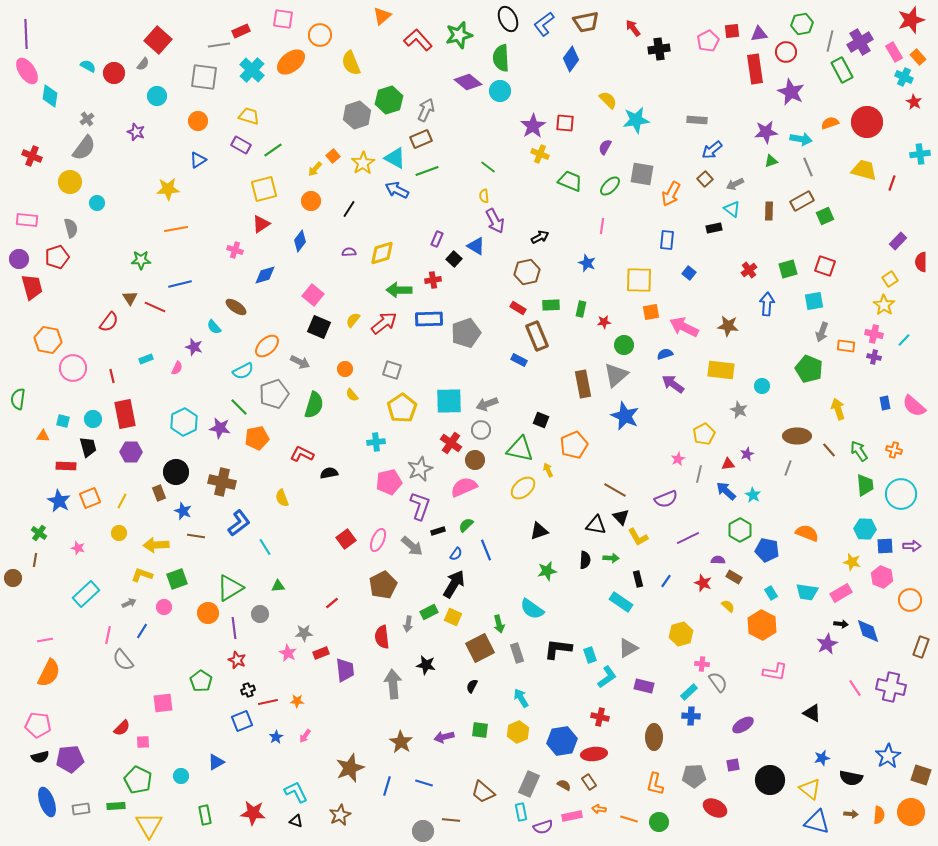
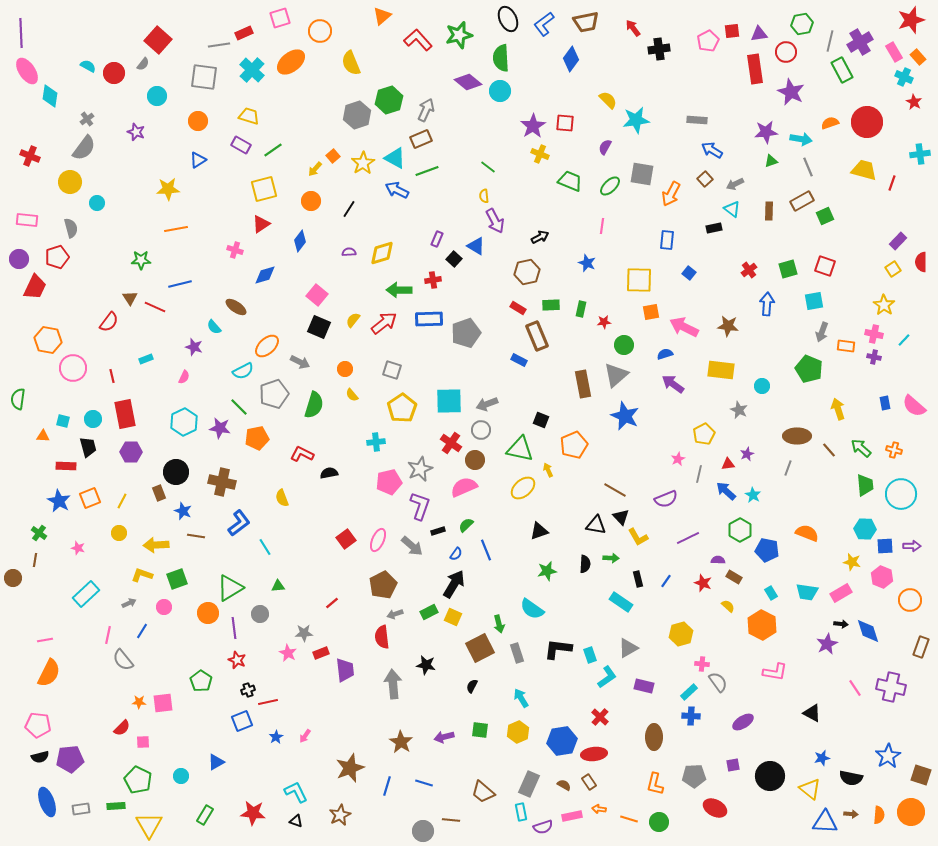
pink square at (283, 19): moved 3 px left, 1 px up; rotated 25 degrees counterclockwise
red rectangle at (241, 31): moved 3 px right, 2 px down
purple line at (26, 34): moved 5 px left, 1 px up
orange circle at (320, 35): moved 4 px up
blue arrow at (712, 150): rotated 70 degrees clockwise
red cross at (32, 156): moved 2 px left
yellow square at (890, 279): moved 3 px right, 10 px up
red trapezoid at (32, 287): moved 3 px right; rotated 40 degrees clockwise
pink square at (313, 295): moved 4 px right
pink semicircle at (177, 368): moved 7 px right, 9 px down
green arrow at (859, 451): moved 2 px right, 3 px up; rotated 15 degrees counterclockwise
black semicircle at (585, 560): moved 4 px down
gray arrow at (408, 624): moved 13 px left, 10 px up; rotated 63 degrees clockwise
orange star at (297, 701): moved 158 px left, 1 px down
red cross at (600, 717): rotated 30 degrees clockwise
purple ellipse at (743, 725): moved 3 px up
black circle at (770, 780): moved 4 px up
green rectangle at (205, 815): rotated 42 degrees clockwise
blue triangle at (817, 822): moved 8 px right; rotated 12 degrees counterclockwise
